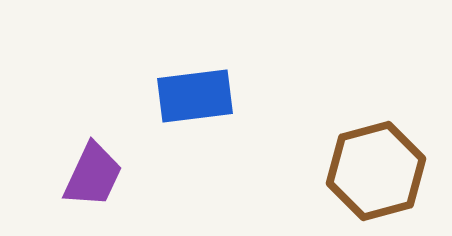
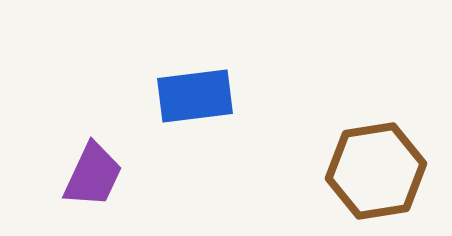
brown hexagon: rotated 6 degrees clockwise
